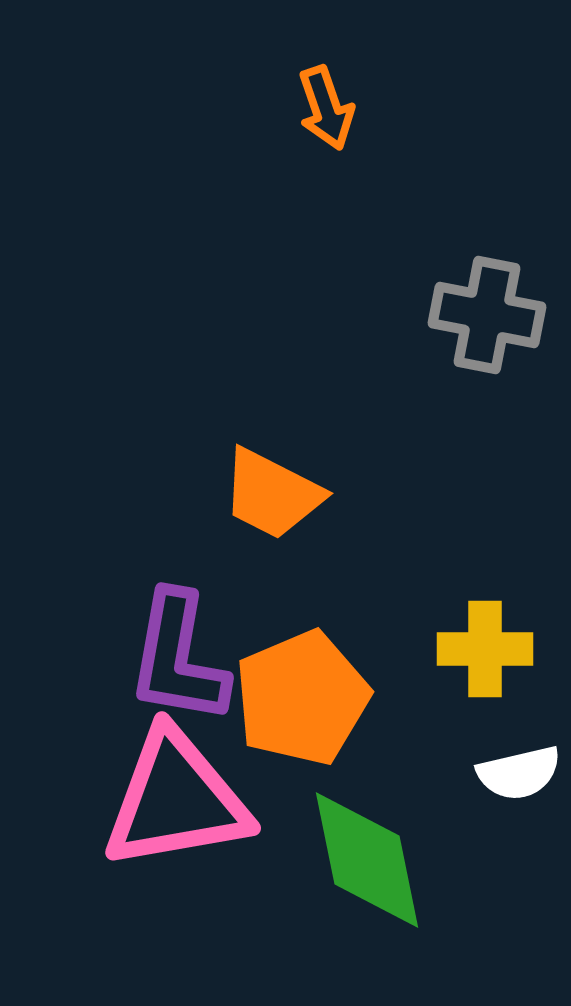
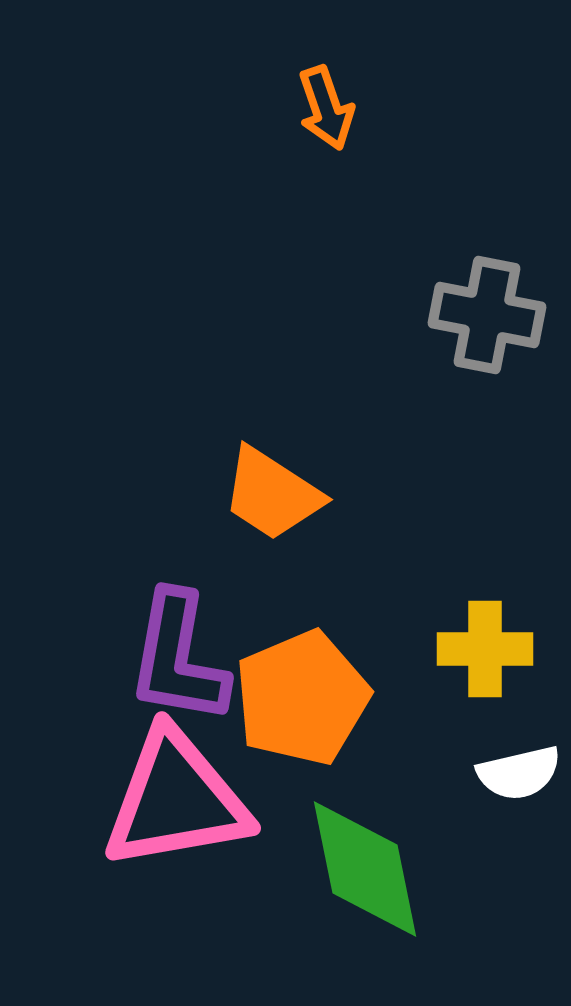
orange trapezoid: rotated 6 degrees clockwise
green diamond: moved 2 px left, 9 px down
